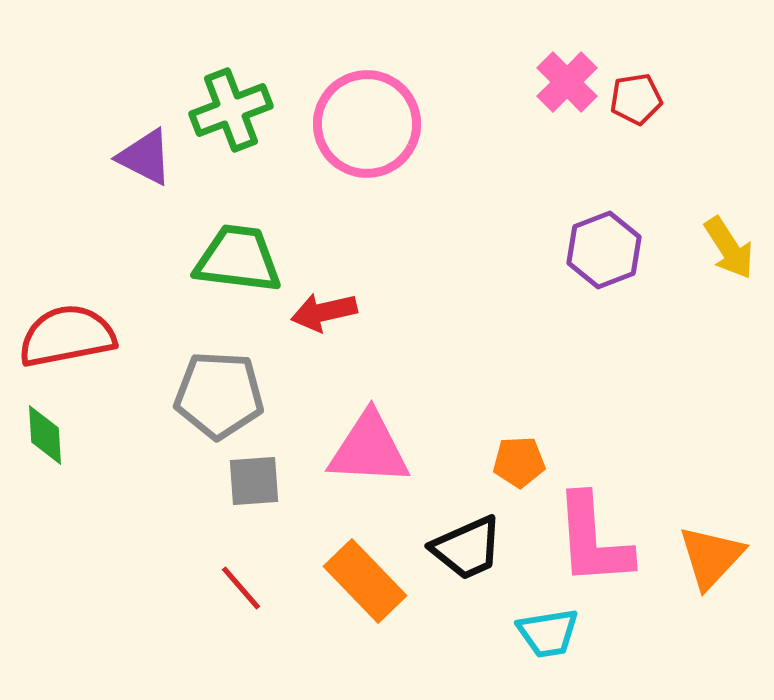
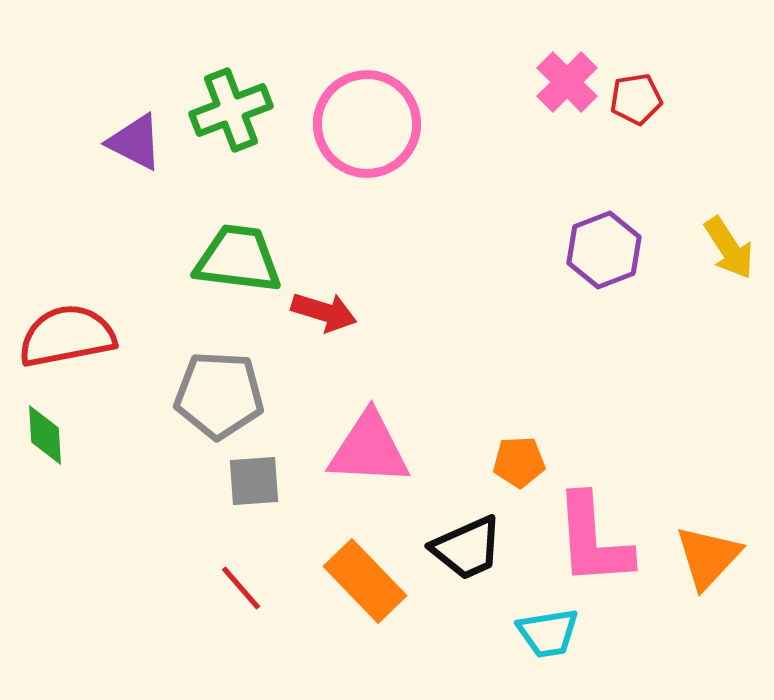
purple triangle: moved 10 px left, 15 px up
red arrow: rotated 150 degrees counterclockwise
orange triangle: moved 3 px left
